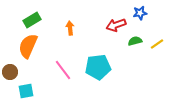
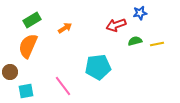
orange arrow: moved 5 px left; rotated 64 degrees clockwise
yellow line: rotated 24 degrees clockwise
pink line: moved 16 px down
